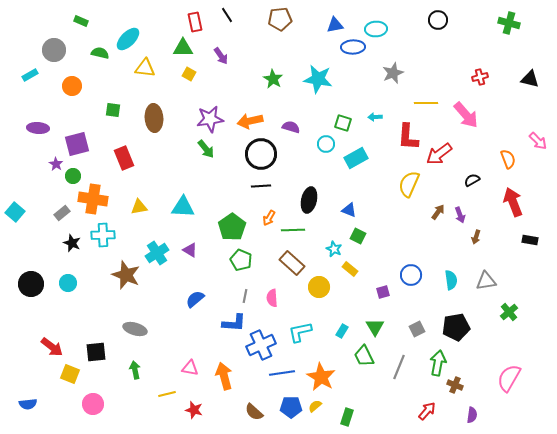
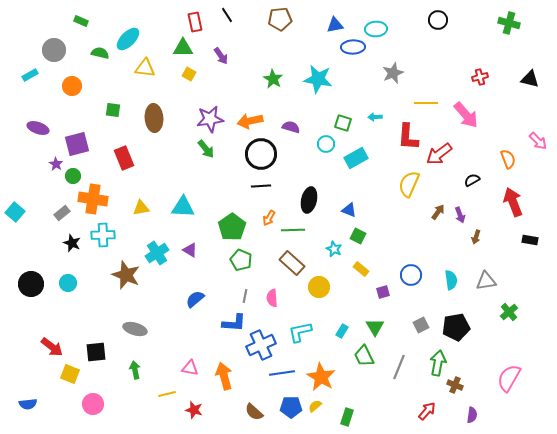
purple ellipse at (38, 128): rotated 15 degrees clockwise
yellow triangle at (139, 207): moved 2 px right, 1 px down
yellow rectangle at (350, 269): moved 11 px right
gray square at (417, 329): moved 4 px right, 4 px up
